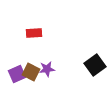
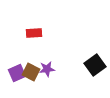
purple square: moved 1 px up
